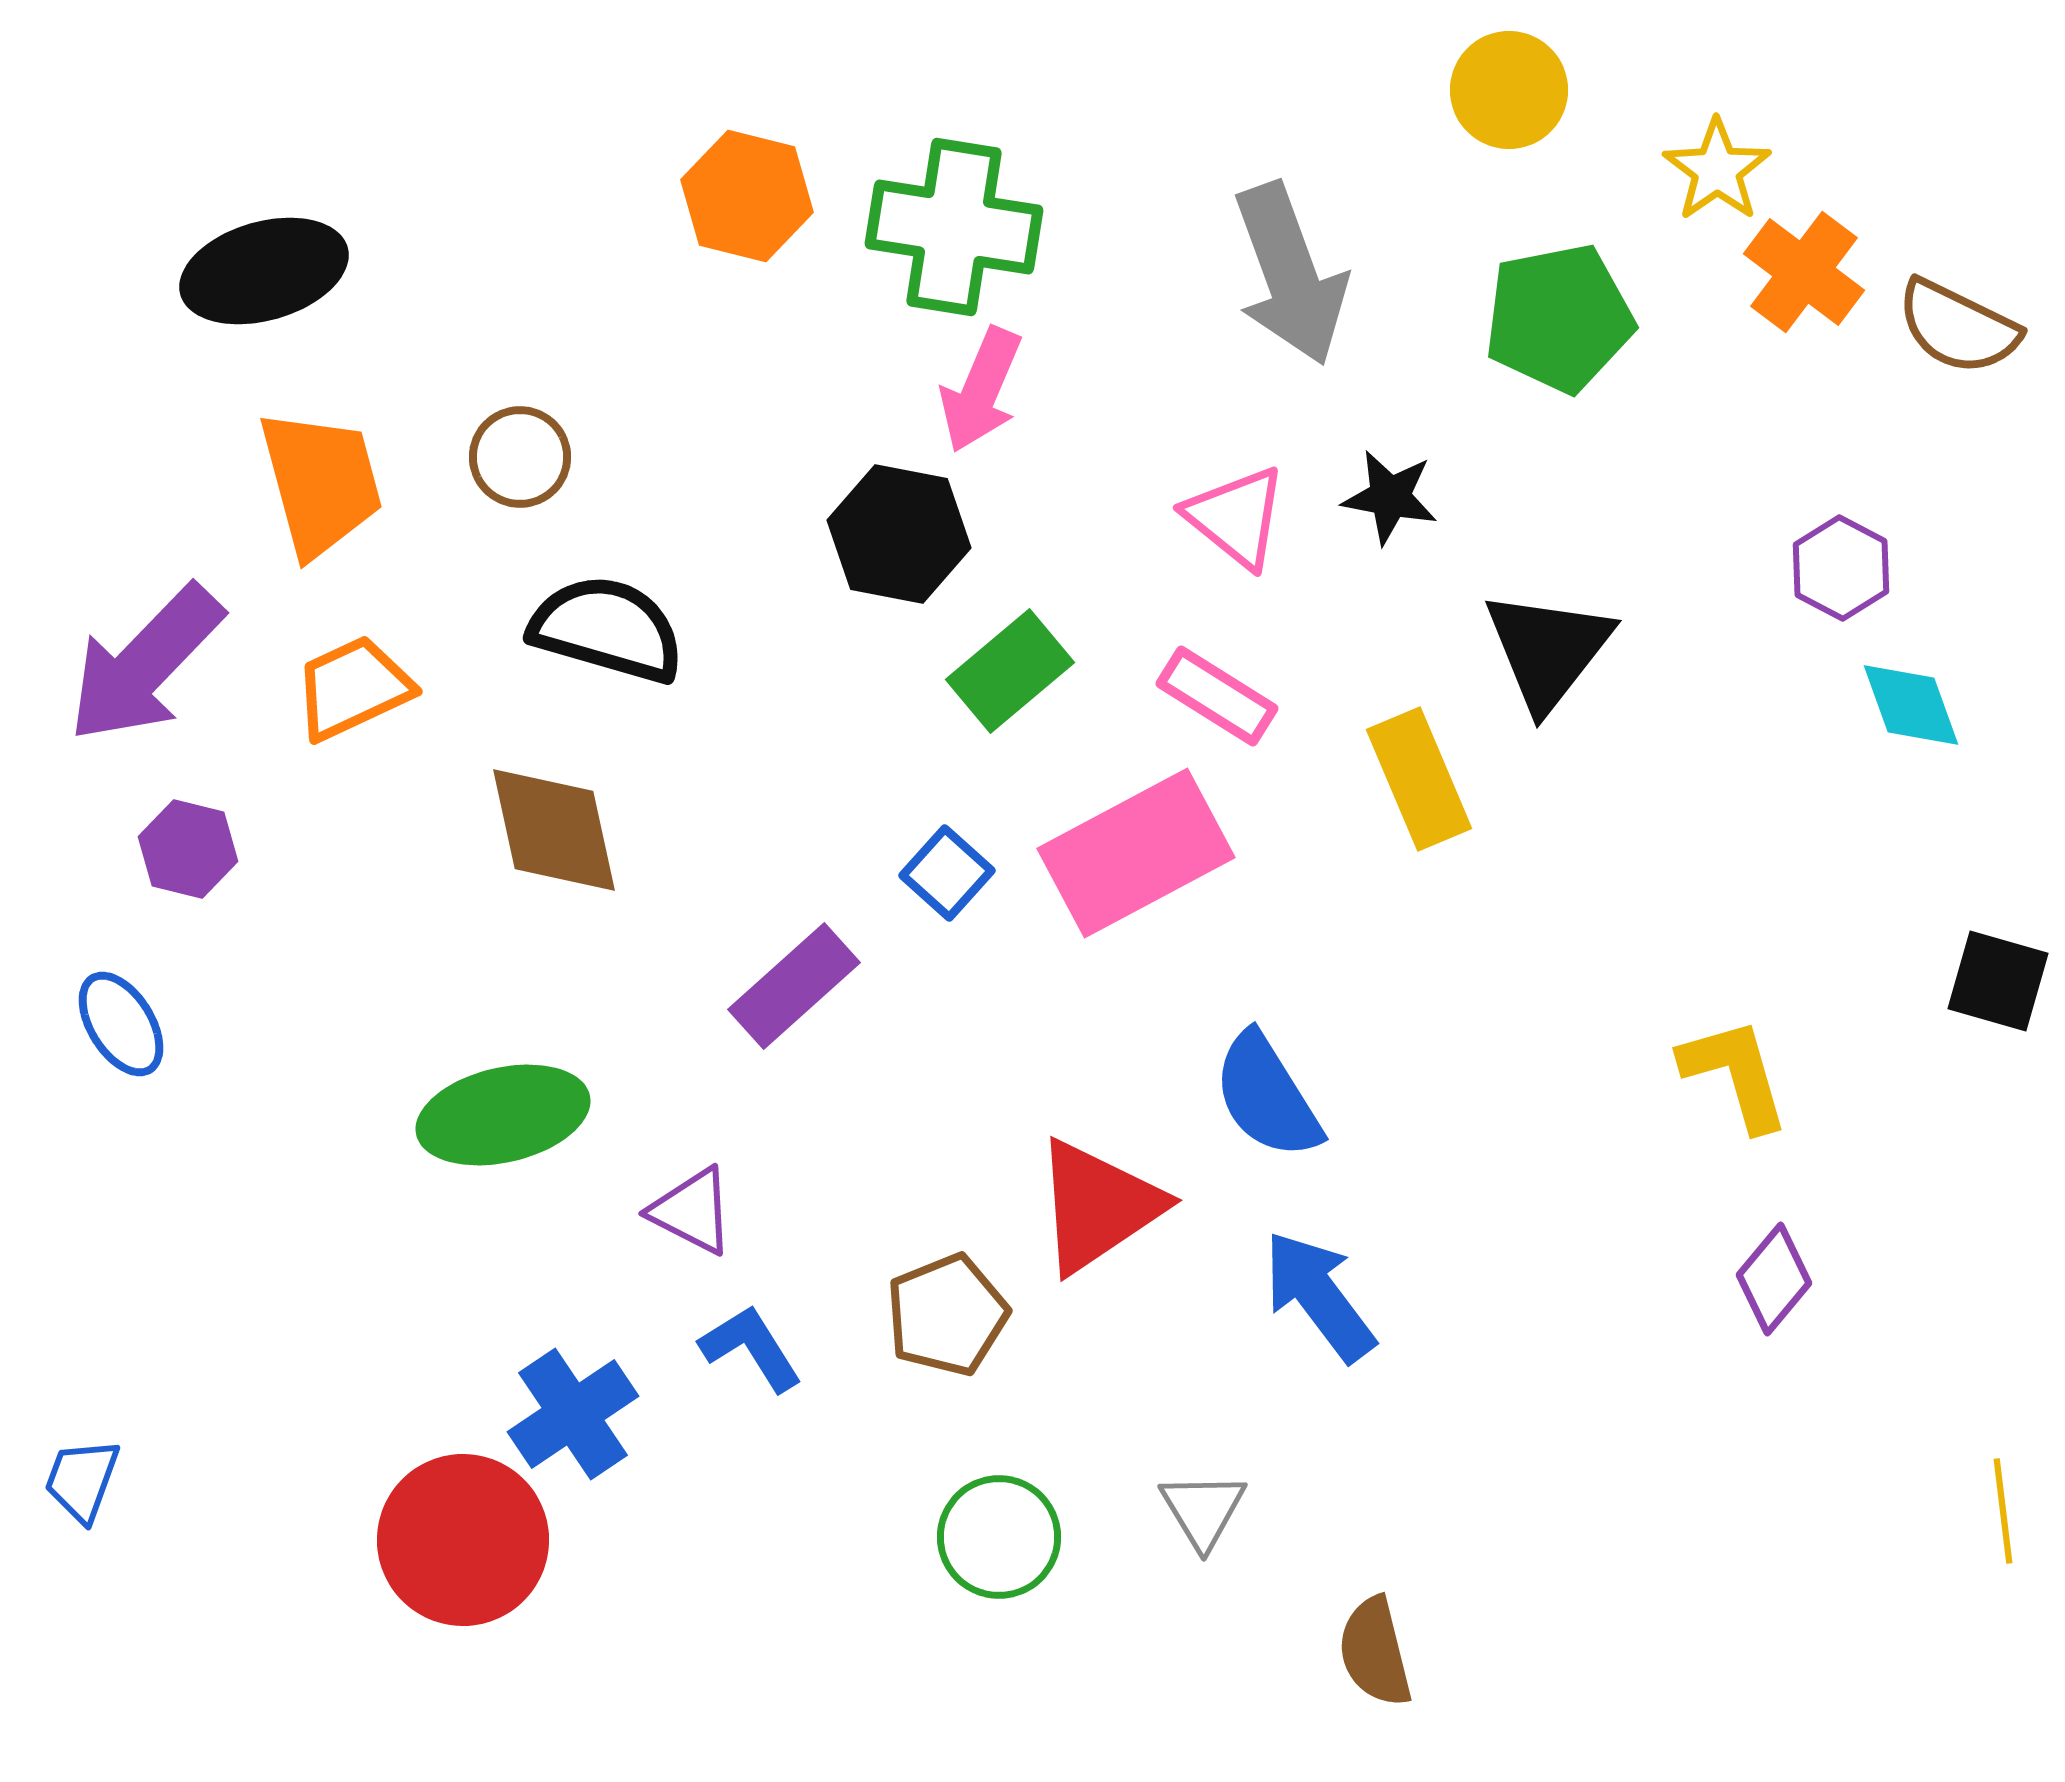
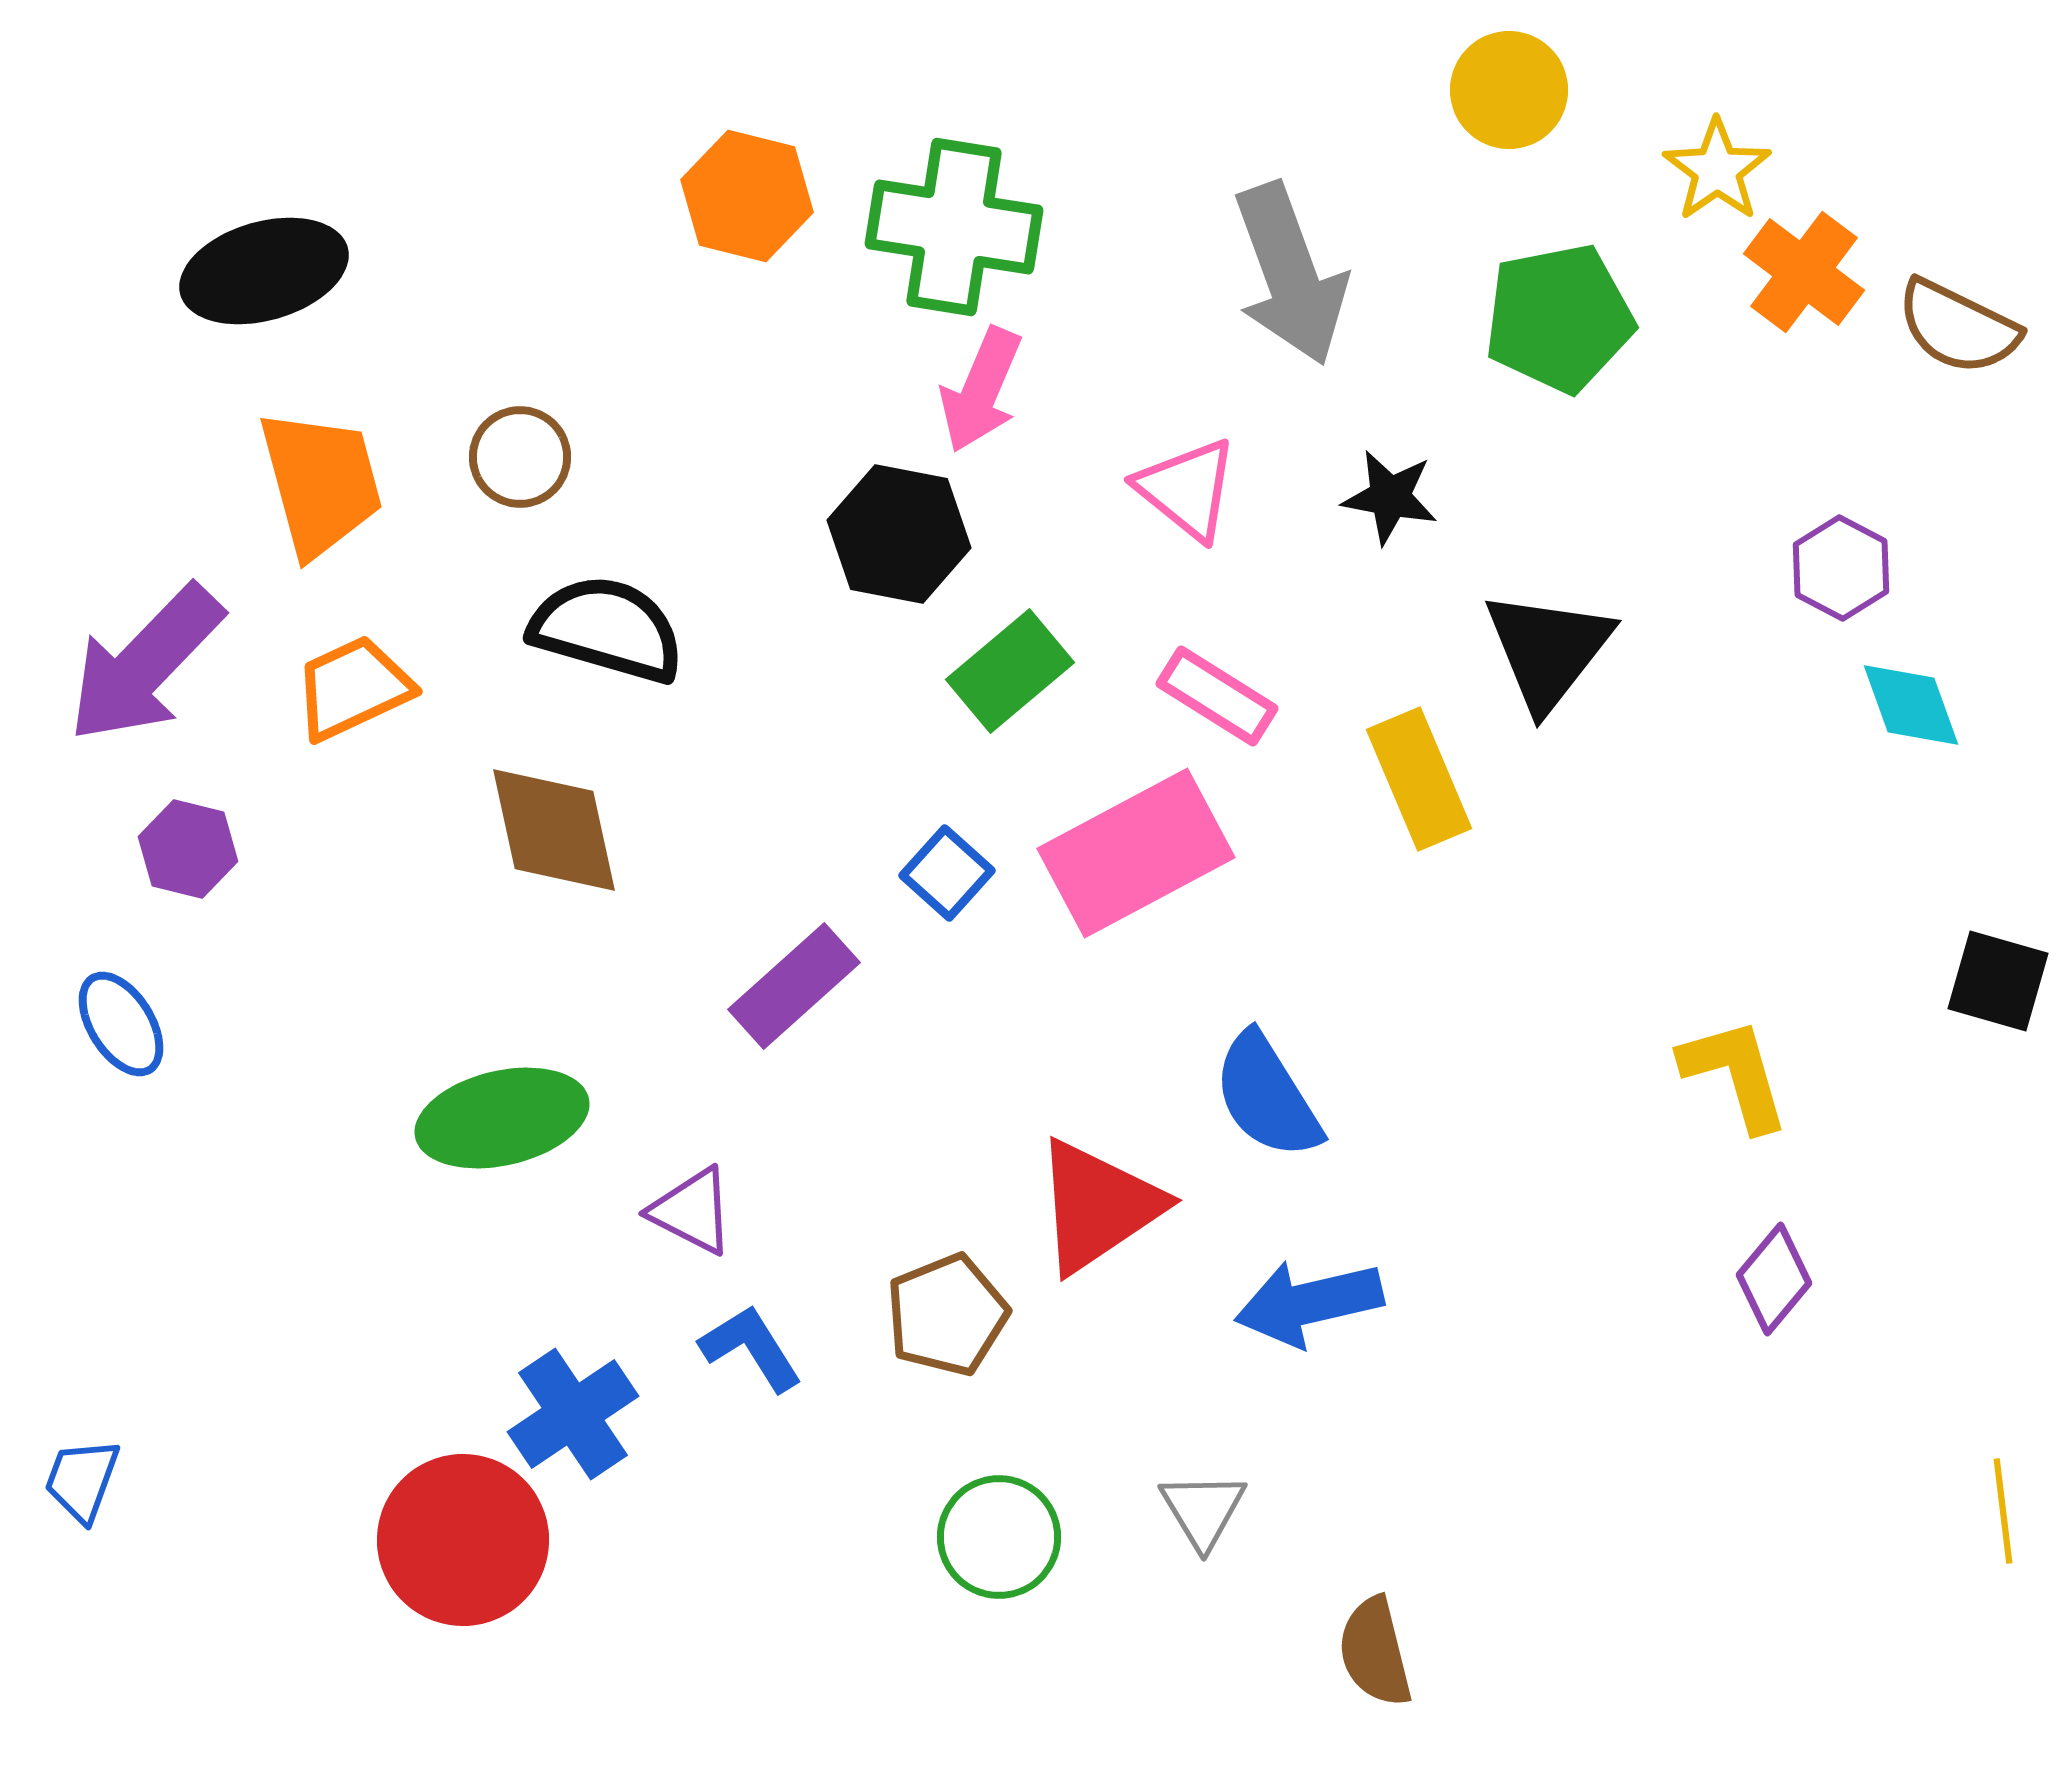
pink triangle at (1236, 517): moved 49 px left, 28 px up
green ellipse at (503, 1115): moved 1 px left, 3 px down
blue arrow at (1319, 1296): moved 10 px left, 7 px down; rotated 66 degrees counterclockwise
